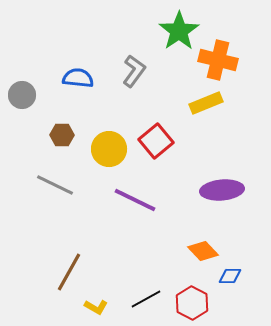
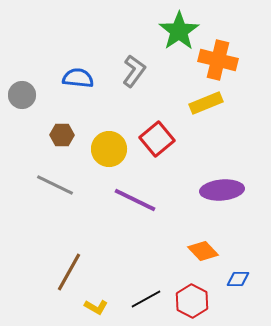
red square: moved 1 px right, 2 px up
blue diamond: moved 8 px right, 3 px down
red hexagon: moved 2 px up
